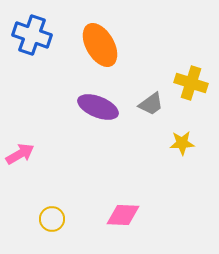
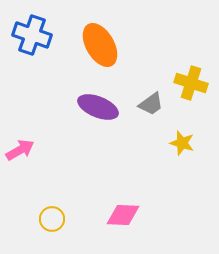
yellow star: rotated 20 degrees clockwise
pink arrow: moved 4 px up
